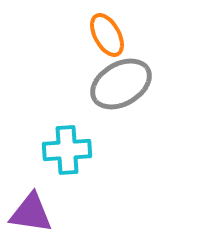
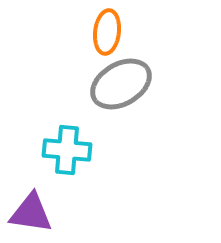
orange ellipse: moved 3 px up; rotated 36 degrees clockwise
cyan cross: rotated 9 degrees clockwise
